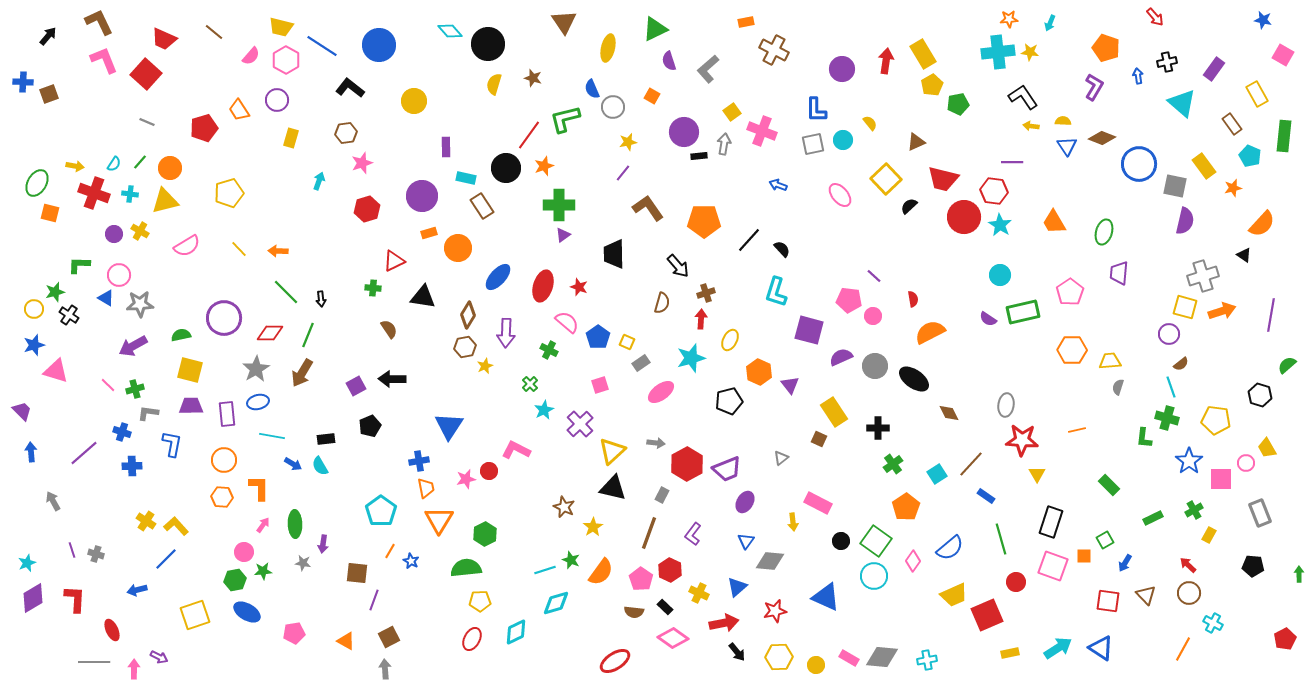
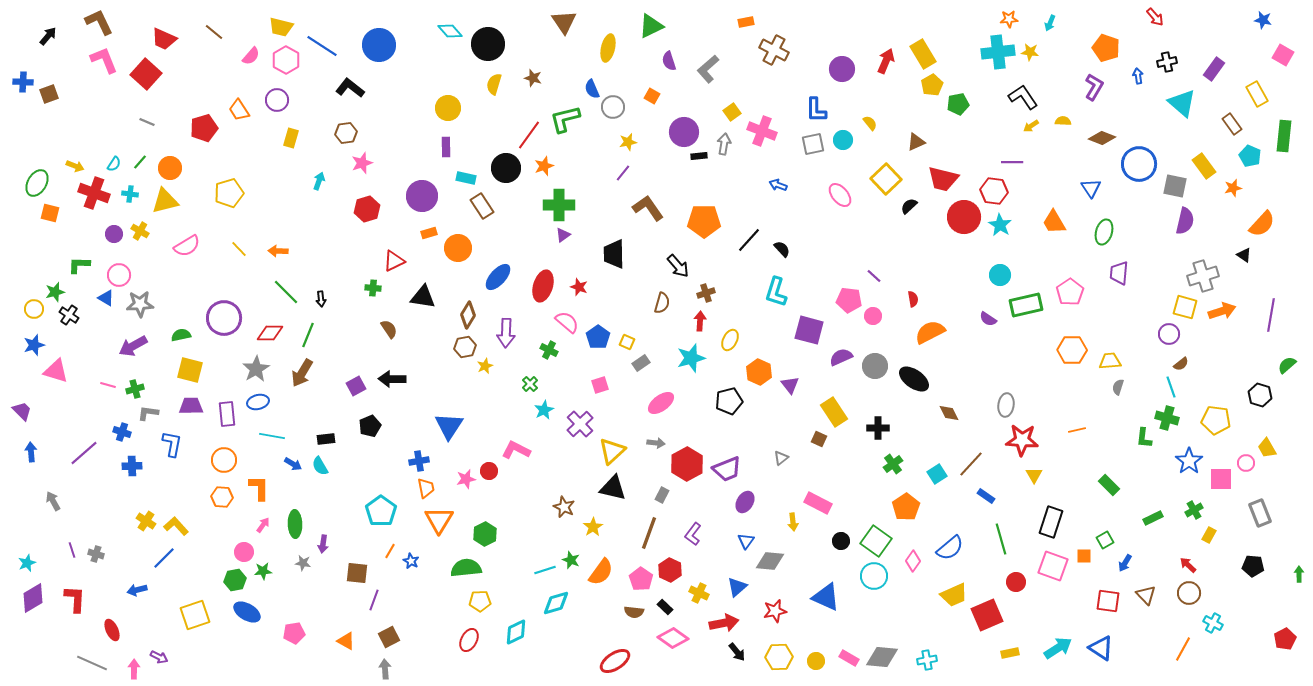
green triangle at (655, 29): moved 4 px left, 3 px up
red arrow at (886, 61): rotated 15 degrees clockwise
yellow circle at (414, 101): moved 34 px right, 7 px down
yellow arrow at (1031, 126): rotated 42 degrees counterclockwise
blue triangle at (1067, 146): moved 24 px right, 42 px down
yellow arrow at (75, 166): rotated 12 degrees clockwise
green rectangle at (1023, 312): moved 3 px right, 7 px up
red arrow at (701, 319): moved 1 px left, 2 px down
pink line at (108, 385): rotated 28 degrees counterclockwise
pink ellipse at (661, 392): moved 11 px down
yellow triangle at (1037, 474): moved 3 px left, 1 px down
blue line at (166, 559): moved 2 px left, 1 px up
red ellipse at (472, 639): moved 3 px left, 1 px down
gray line at (94, 662): moved 2 px left, 1 px down; rotated 24 degrees clockwise
yellow circle at (816, 665): moved 4 px up
